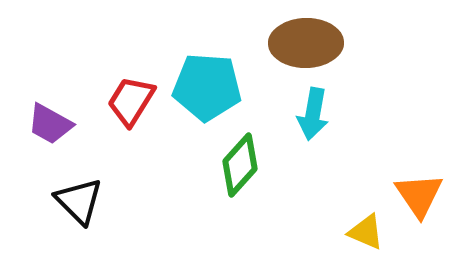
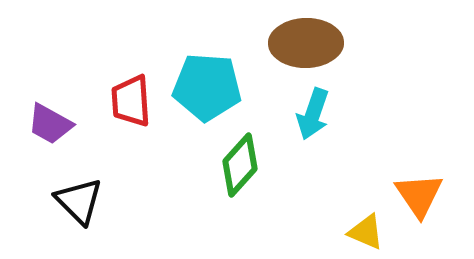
red trapezoid: rotated 36 degrees counterclockwise
cyan arrow: rotated 9 degrees clockwise
